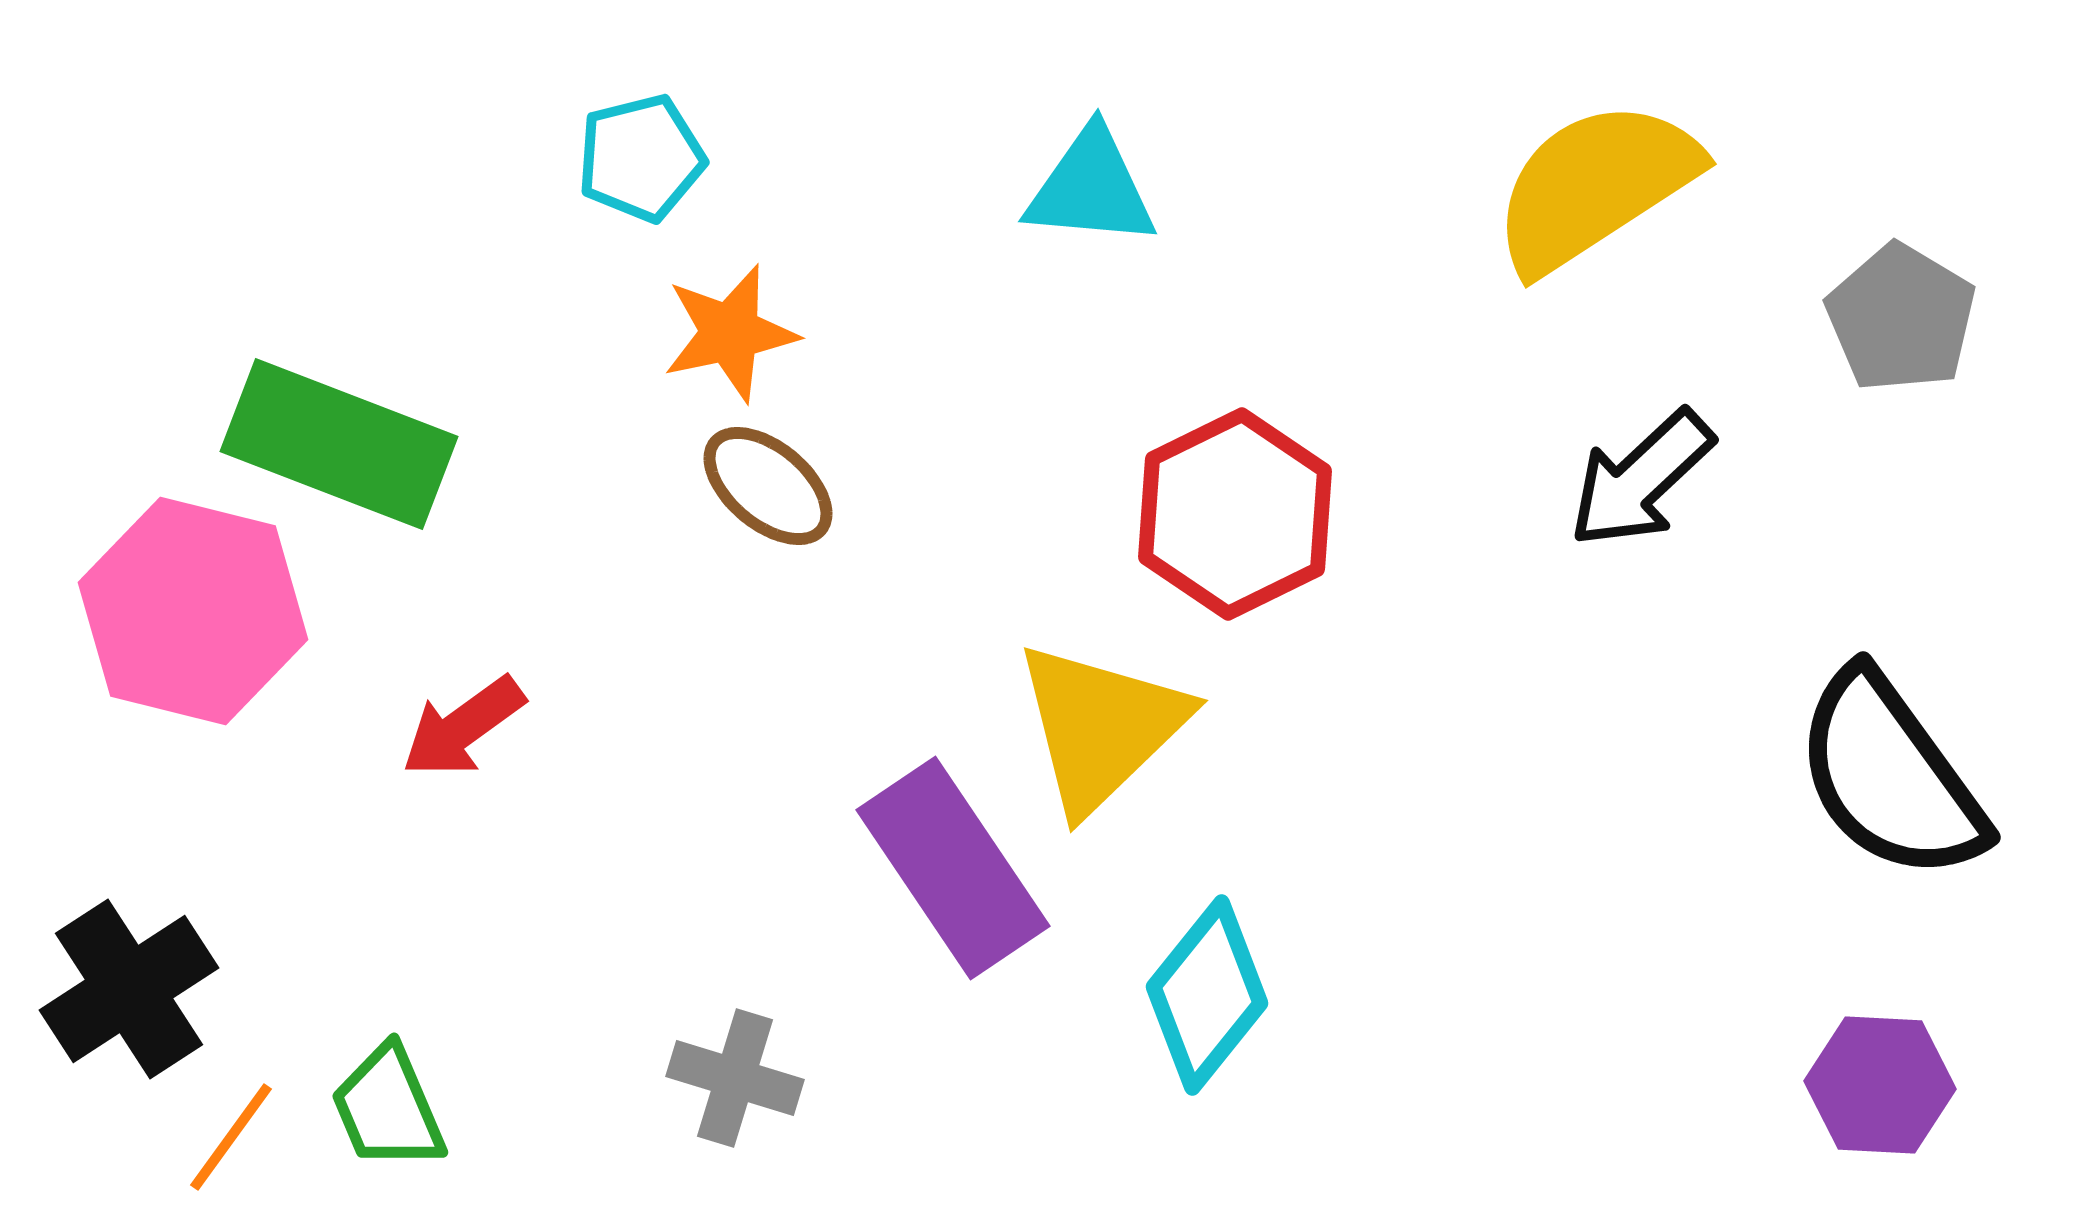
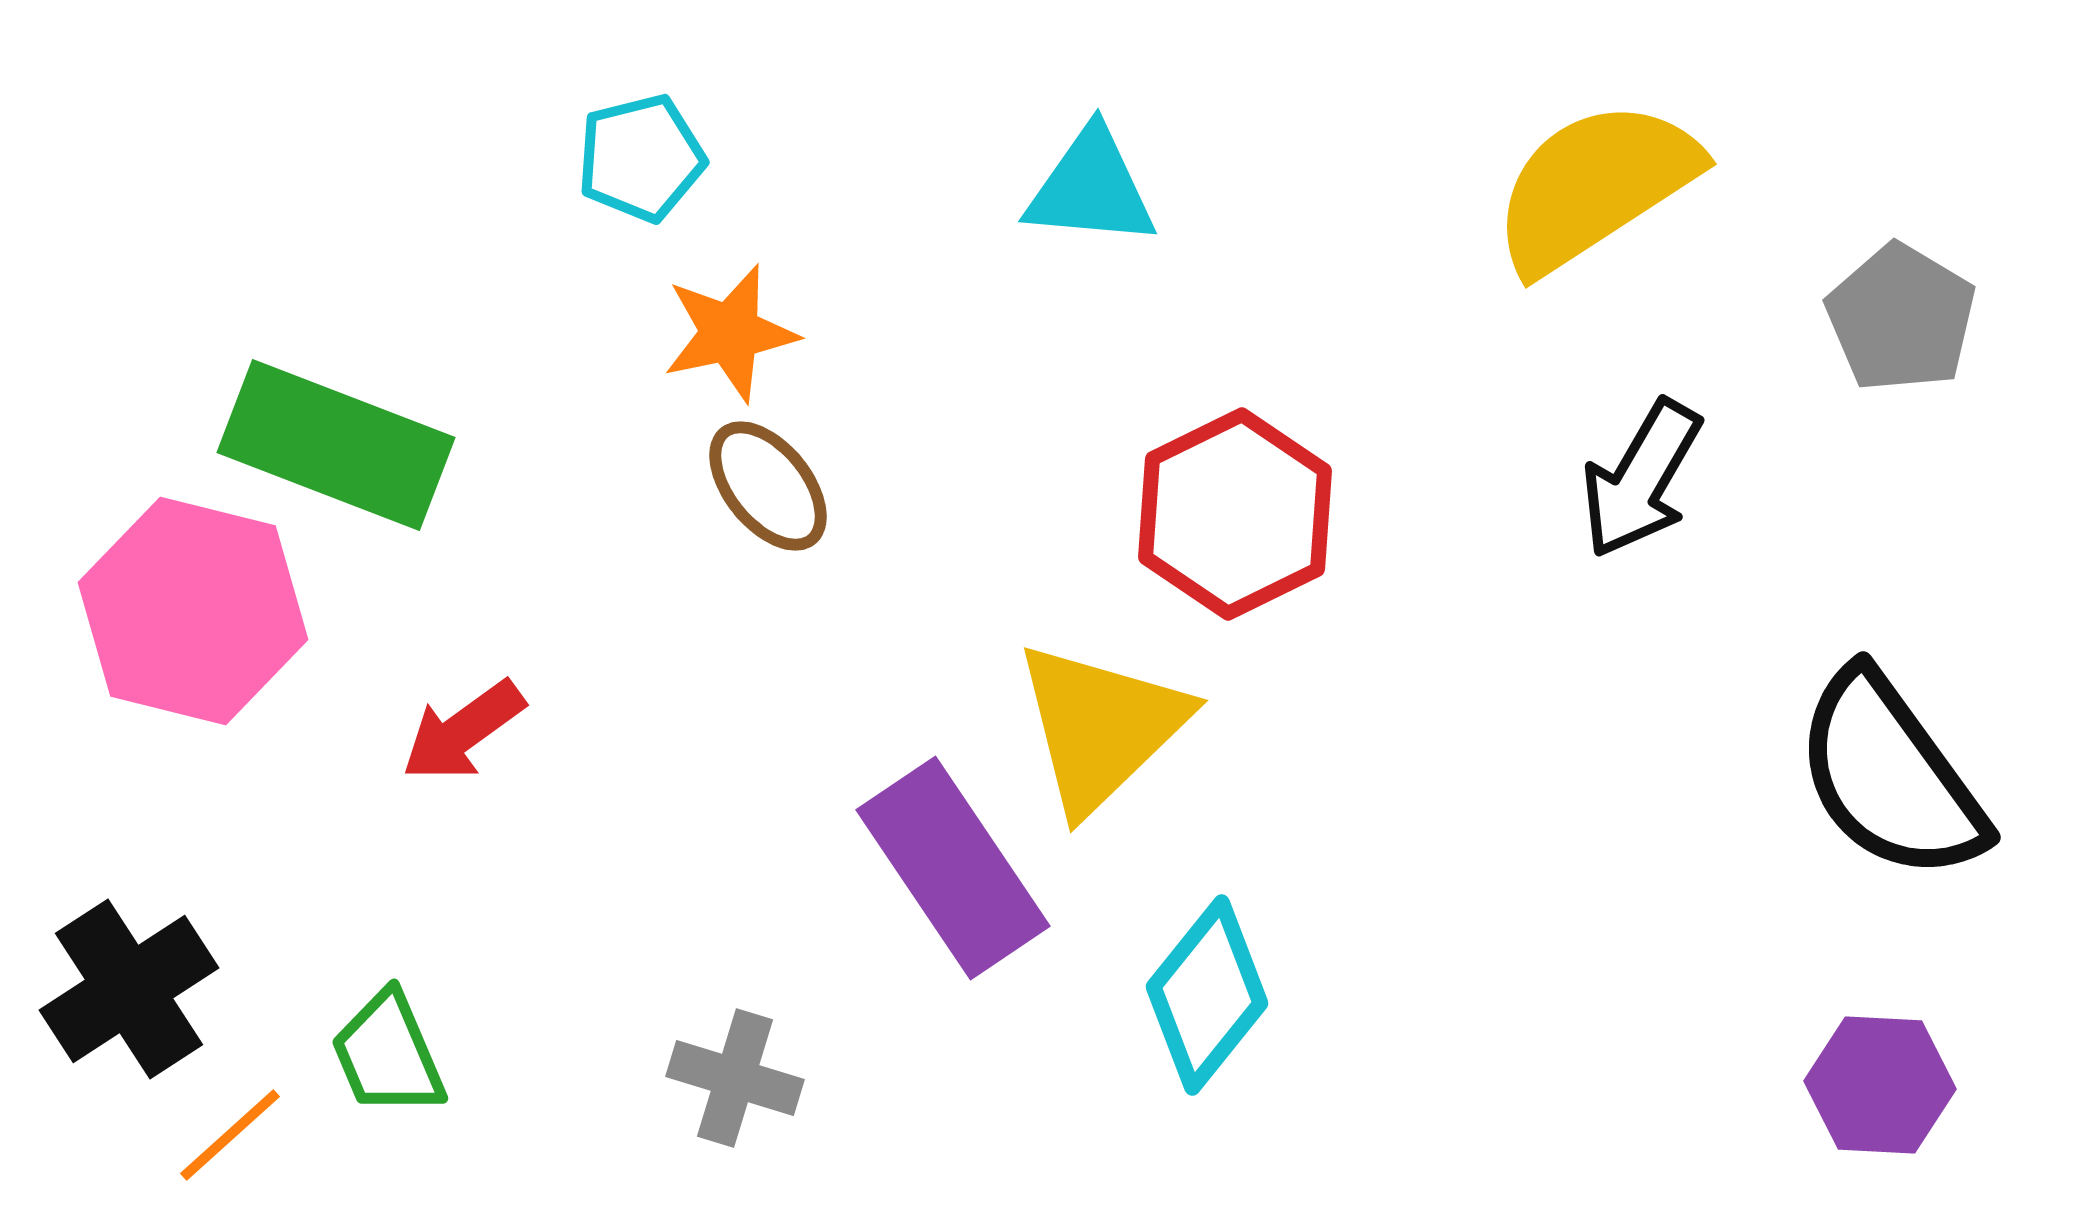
green rectangle: moved 3 px left, 1 px down
black arrow: rotated 17 degrees counterclockwise
brown ellipse: rotated 11 degrees clockwise
red arrow: moved 4 px down
green trapezoid: moved 54 px up
orange line: moved 1 px left, 2 px up; rotated 12 degrees clockwise
